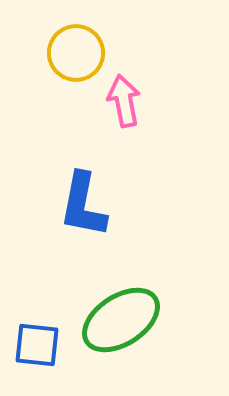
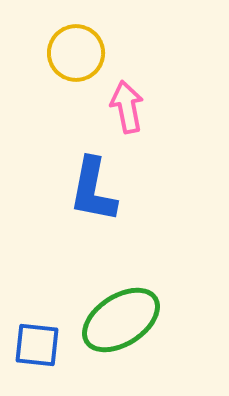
pink arrow: moved 3 px right, 6 px down
blue L-shape: moved 10 px right, 15 px up
